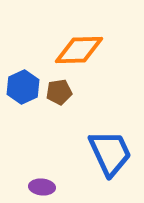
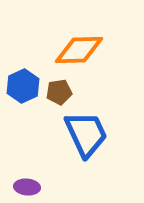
blue hexagon: moved 1 px up
blue trapezoid: moved 24 px left, 19 px up
purple ellipse: moved 15 px left
